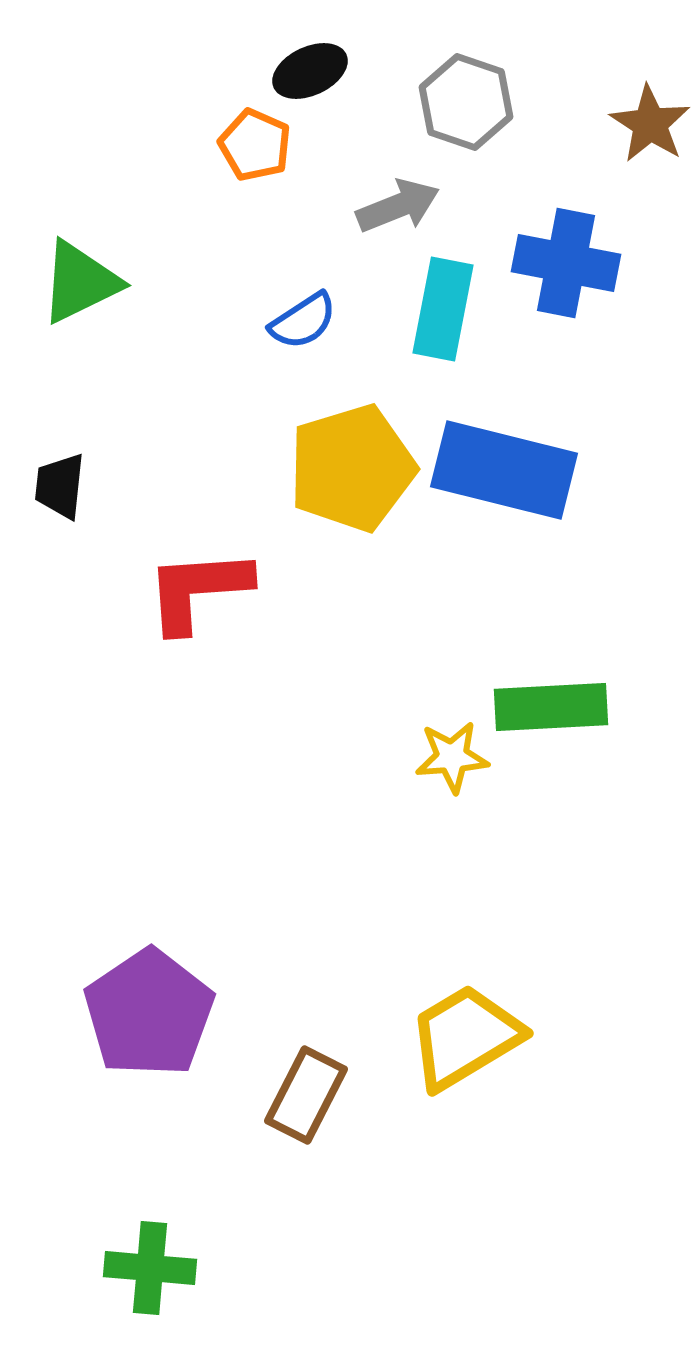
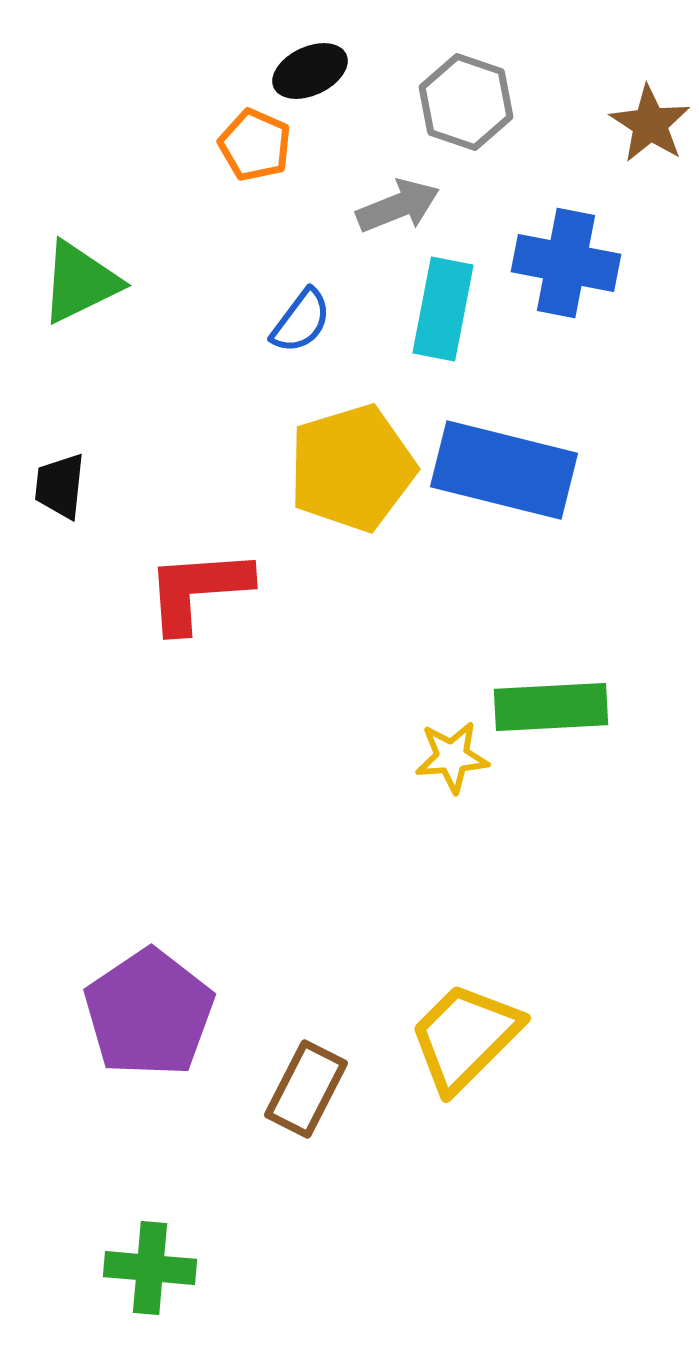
blue semicircle: moved 2 px left; rotated 20 degrees counterclockwise
yellow trapezoid: rotated 14 degrees counterclockwise
brown rectangle: moved 6 px up
